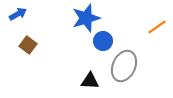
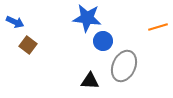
blue arrow: moved 3 px left, 8 px down; rotated 54 degrees clockwise
blue star: moved 1 px right; rotated 24 degrees clockwise
orange line: moved 1 px right; rotated 18 degrees clockwise
